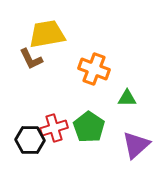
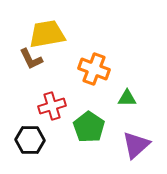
red cross: moved 2 px left, 22 px up
